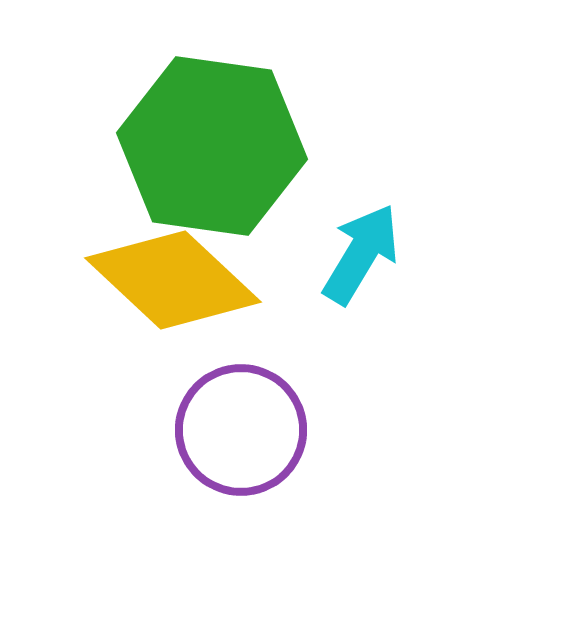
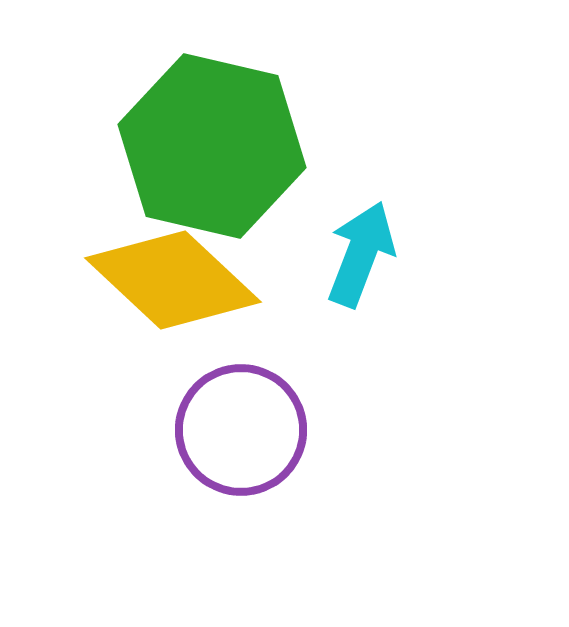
green hexagon: rotated 5 degrees clockwise
cyan arrow: rotated 10 degrees counterclockwise
